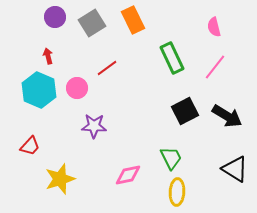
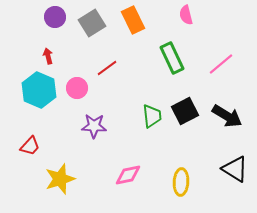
pink semicircle: moved 28 px left, 12 px up
pink line: moved 6 px right, 3 px up; rotated 12 degrees clockwise
green trapezoid: moved 19 px left, 42 px up; rotated 20 degrees clockwise
yellow ellipse: moved 4 px right, 10 px up
